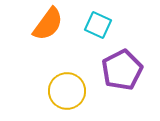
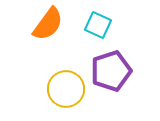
purple pentagon: moved 11 px left, 1 px down; rotated 9 degrees clockwise
yellow circle: moved 1 px left, 2 px up
